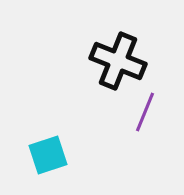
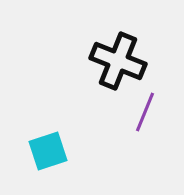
cyan square: moved 4 px up
